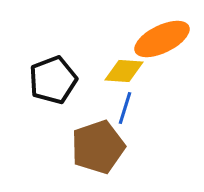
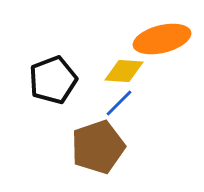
orange ellipse: rotated 12 degrees clockwise
blue line: moved 6 px left, 5 px up; rotated 28 degrees clockwise
